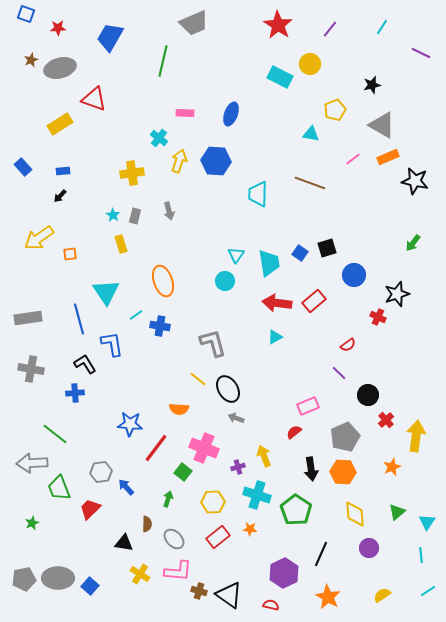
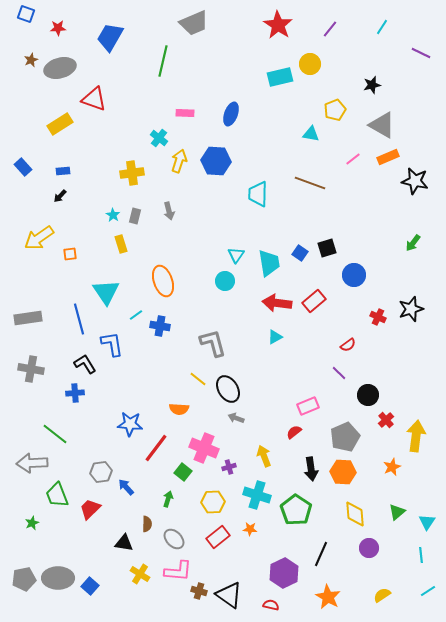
cyan rectangle at (280, 77): rotated 40 degrees counterclockwise
black star at (397, 294): moved 14 px right, 15 px down
purple cross at (238, 467): moved 9 px left
green trapezoid at (59, 488): moved 2 px left, 7 px down
